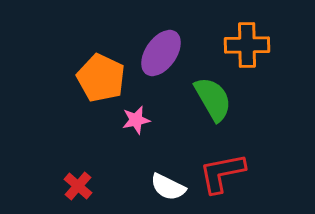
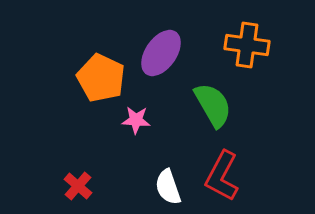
orange cross: rotated 9 degrees clockwise
green semicircle: moved 6 px down
pink star: rotated 16 degrees clockwise
red L-shape: moved 3 px down; rotated 51 degrees counterclockwise
white semicircle: rotated 45 degrees clockwise
